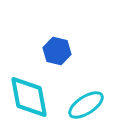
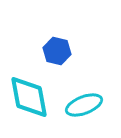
cyan ellipse: moved 2 px left; rotated 12 degrees clockwise
